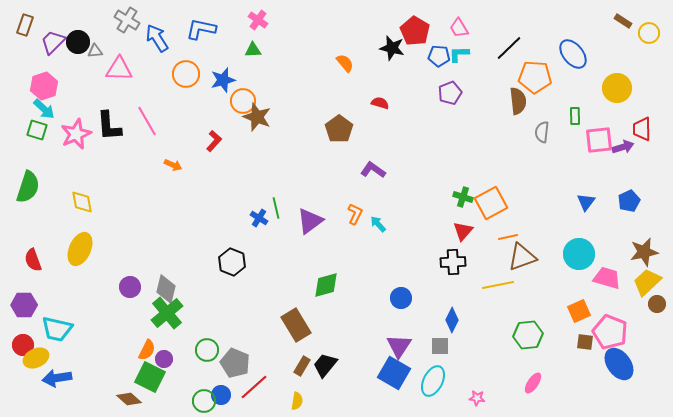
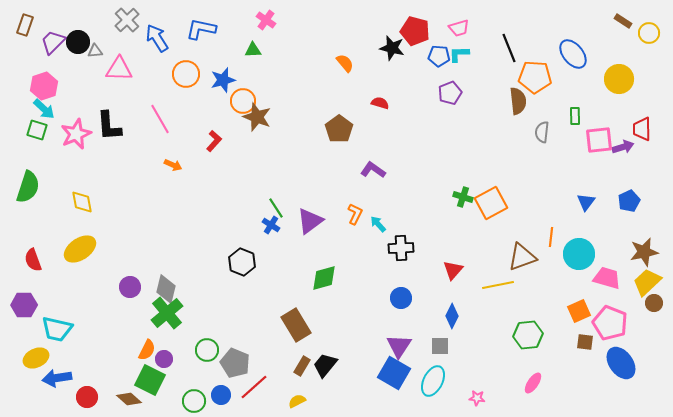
gray cross at (127, 20): rotated 15 degrees clockwise
pink cross at (258, 20): moved 8 px right
pink trapezoid at (459, 28): rotated 75 degrees counterclockwise
red pentagon at (415, 31): rotated 16 degrees counterclockwise
black line at (509, 48): rotated 68 degrees counterclockwise
yellow circle at (617, 88): moved 2 px right, 9 px up
pink line at (147, 121): moved 13 px right, 2 px up
green line at (276, 208): rotated 20 degrees counterclockwise
blue cross at (259, 218): moved 12 px right, 7 px down
red triangle at (463, 231): moved 10 px left, 39 px down
orange line at (508, 237): moved 43 px right; rotated 72 degrees counterclockwise
yellow ellipse at (80, 249): rotated 32 degrees clockwise
black hexagon at (232, 262): moved 10 px right
black cross at (453, 262): moved 52 px left, 14 px up
green diamond at (326, 285): moved 2 px left, 7 px up
brown circle at (657, 304): moved 3 px left, 1 px up
blue diamond at (452, 320): moved 4 px up
pink pentagon at (610, 332): moved 9 px up
red circle at (23, 345): moved 64 px right, 52 px down
blue ellipse at (619, 364): moved 2 px right, 1 px up
green square at (150, 377): moved 3 px down
green circle at (204, 401): moved 10 px left
yellow semicircle at (297, 401): rotated 126 degrees counterclockwise
